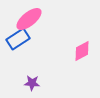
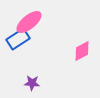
pink ellipse: moved 3 px down
